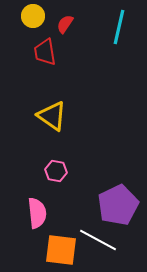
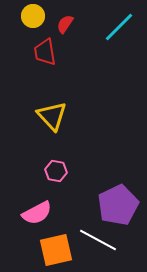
cyan line: rotated 32 degrees clockwise
yellow triangle: rotated 12 degrees clockwise
pink semicircle: rotated 68 degrees clockwise
orange square: moved 5 px left; rotated 20 degrees counterclockwise
